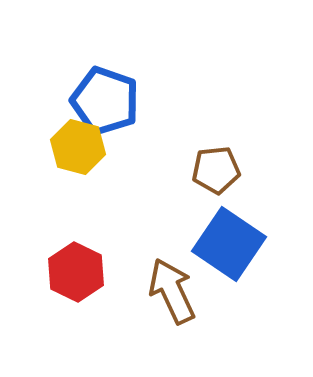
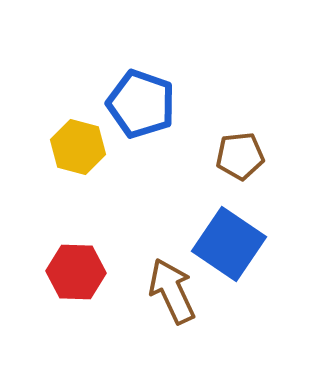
blue pentagon: moved 36 px right, 3 px down
brown pentagon: moved 24 px right, 14 px up
red hexagon: rotated 24 degrees counterclockwise
